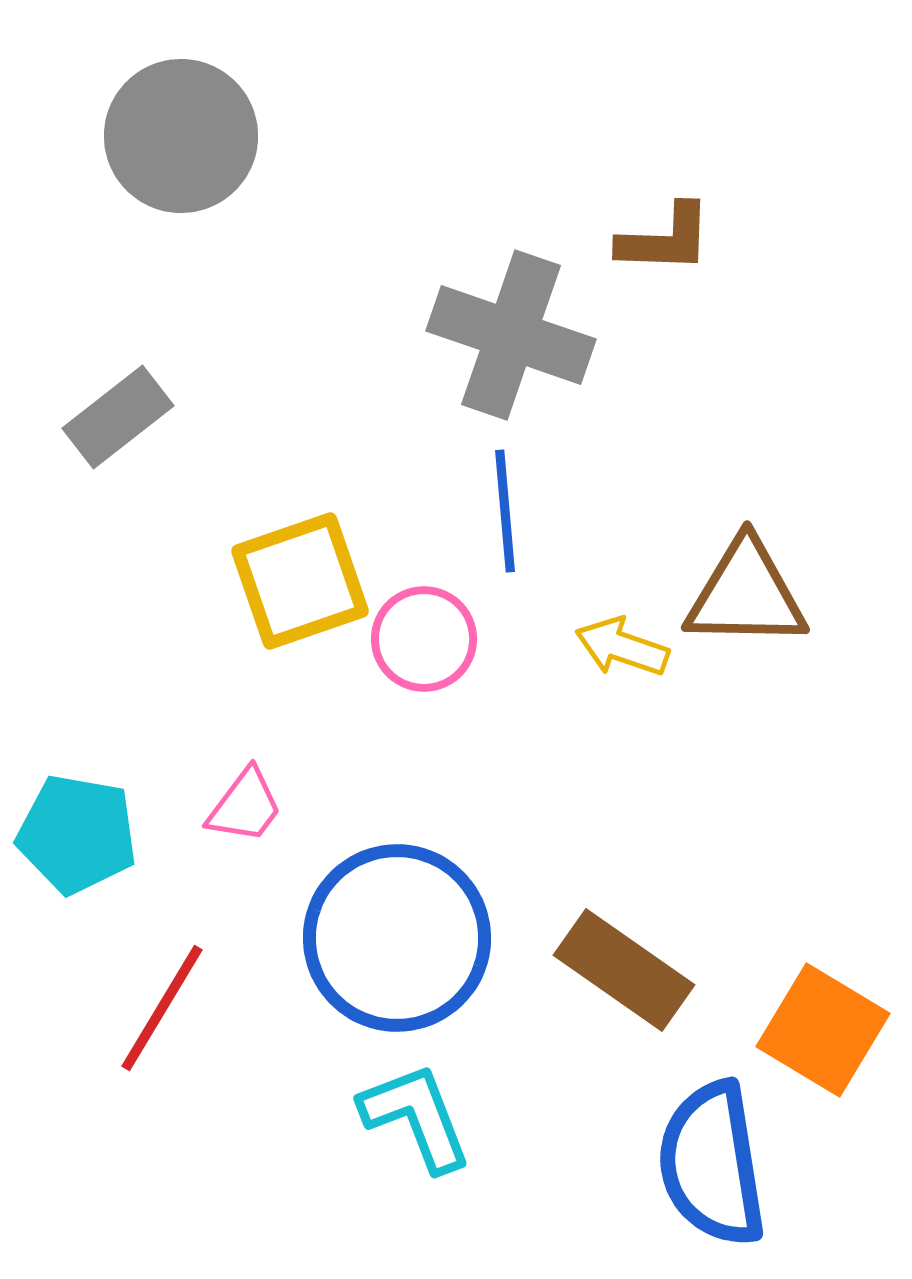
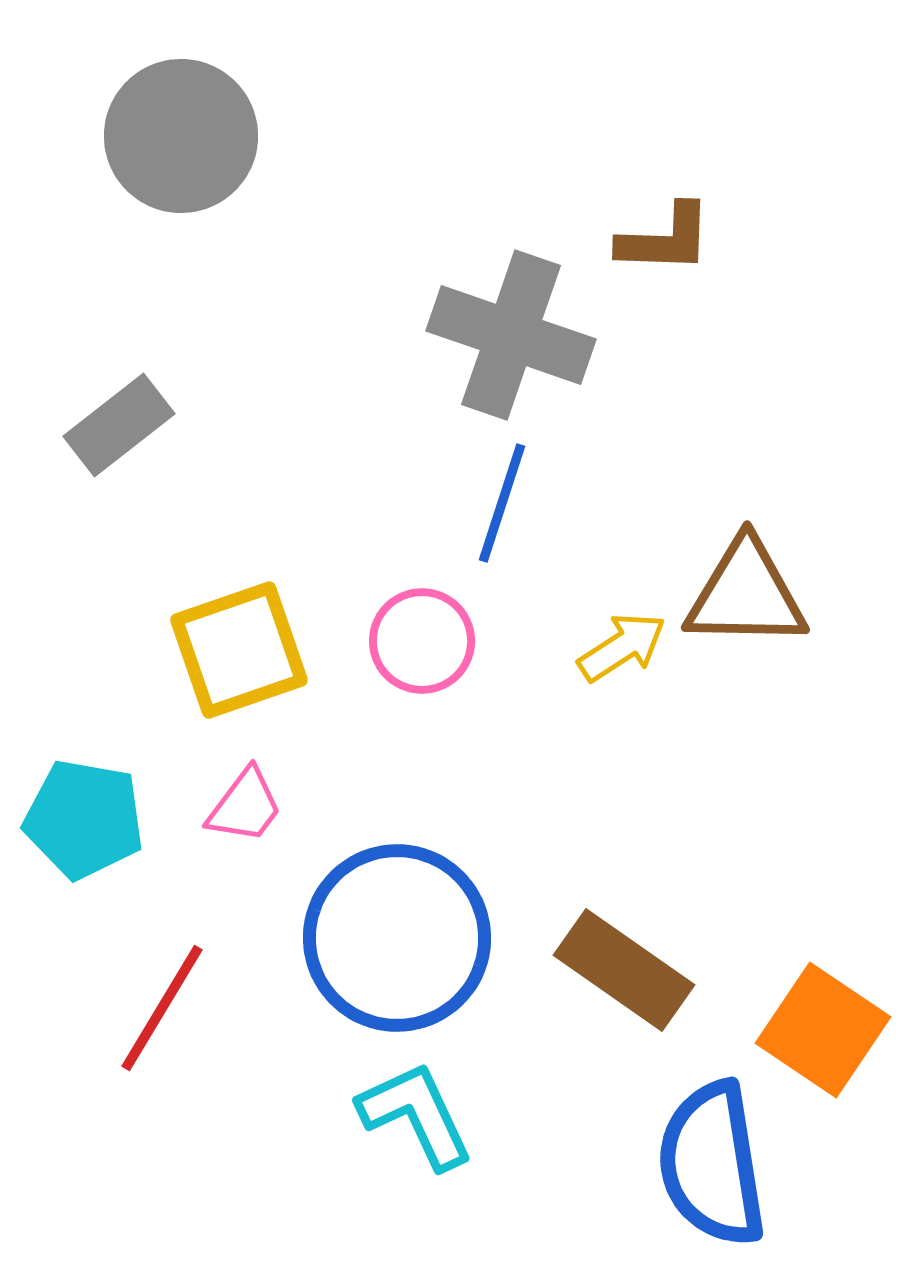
gray rectangle: moved 1 px right, 8 px down
blue line: moved 3 px left, 8 px up; rotated 23 degrees clockwise
yellow square: moved 61 px left, 69 px down
pink circle: moved 2 px left, 2 px down
yellow arrow: rotated 128 degrees clockwise
cyan pentagon: moved 7 px right, 15 px up
orange square: rotated 3 degrees clockwise
cyan L-shape: moved 2 px up; rotated 4 degrees counterclockwise
